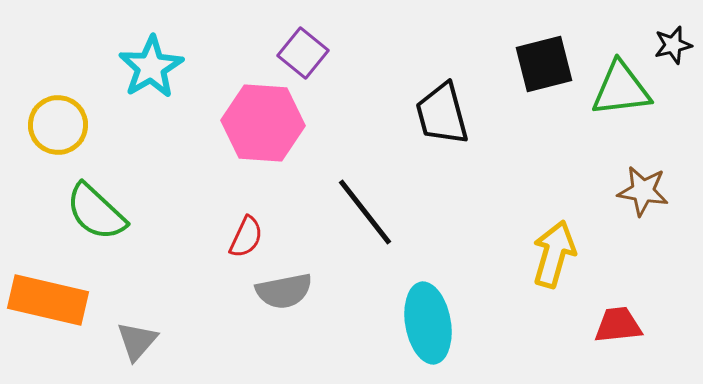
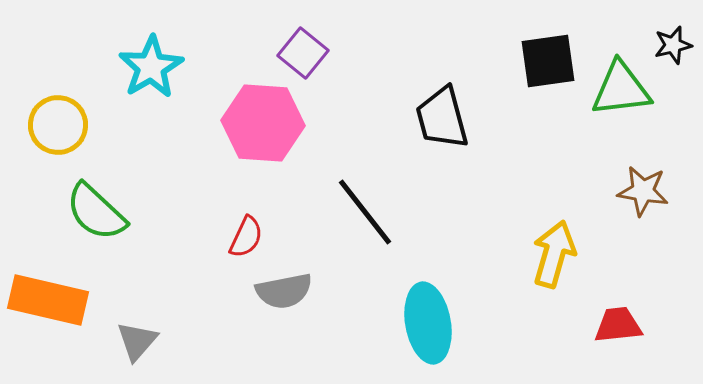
black square: moved 4 px right, 3 px up; rotated 6 degrees clockwise
black trapezoid: moved 4 px down
